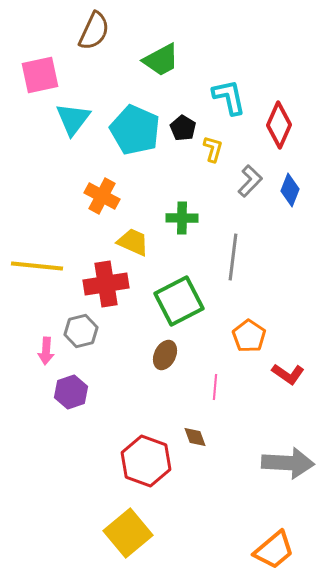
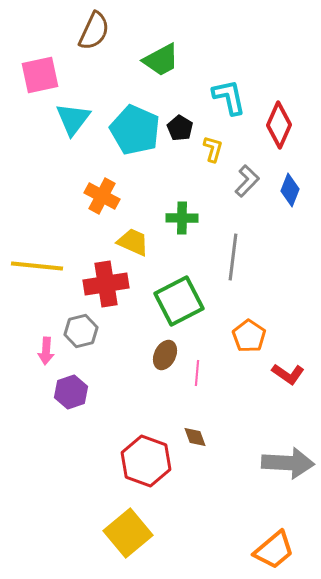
black pentagon: moved 3 px left
gray L-shape: moved 3 px left
pink line: moved 18 px left, 14 px up
